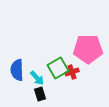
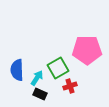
pink pentagon: moved 1 px left, 1 px down
red cross: moved 2 px left, 14 px down
cyan arrow: rotated 105 degrees counterclockwise
black rectangle: rotated 48 degrees counterclockwise
